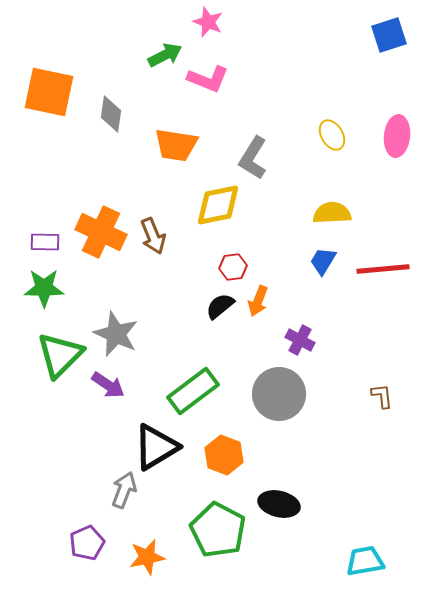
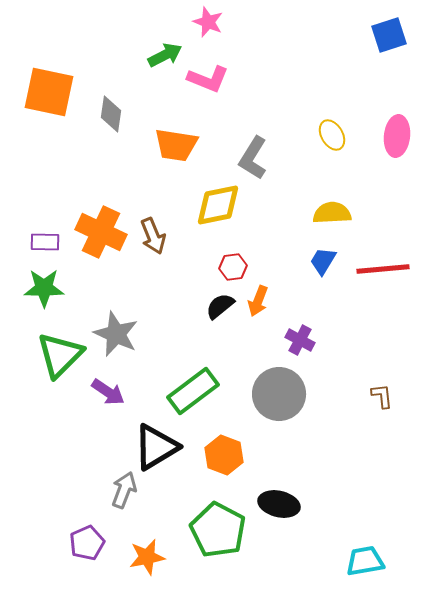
purple arrow: moved 7 px down
